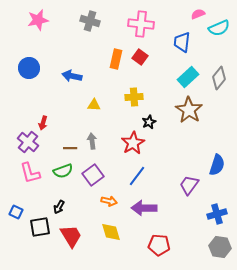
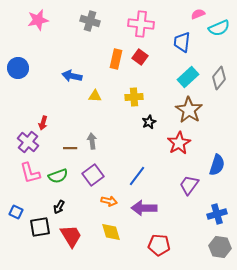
blue circle: moved 11 px left
yellow triangle: moved 1 px right, 9 px up
red star: moved 46 px right
green semicircle: moved 5 px left, 5 px down
